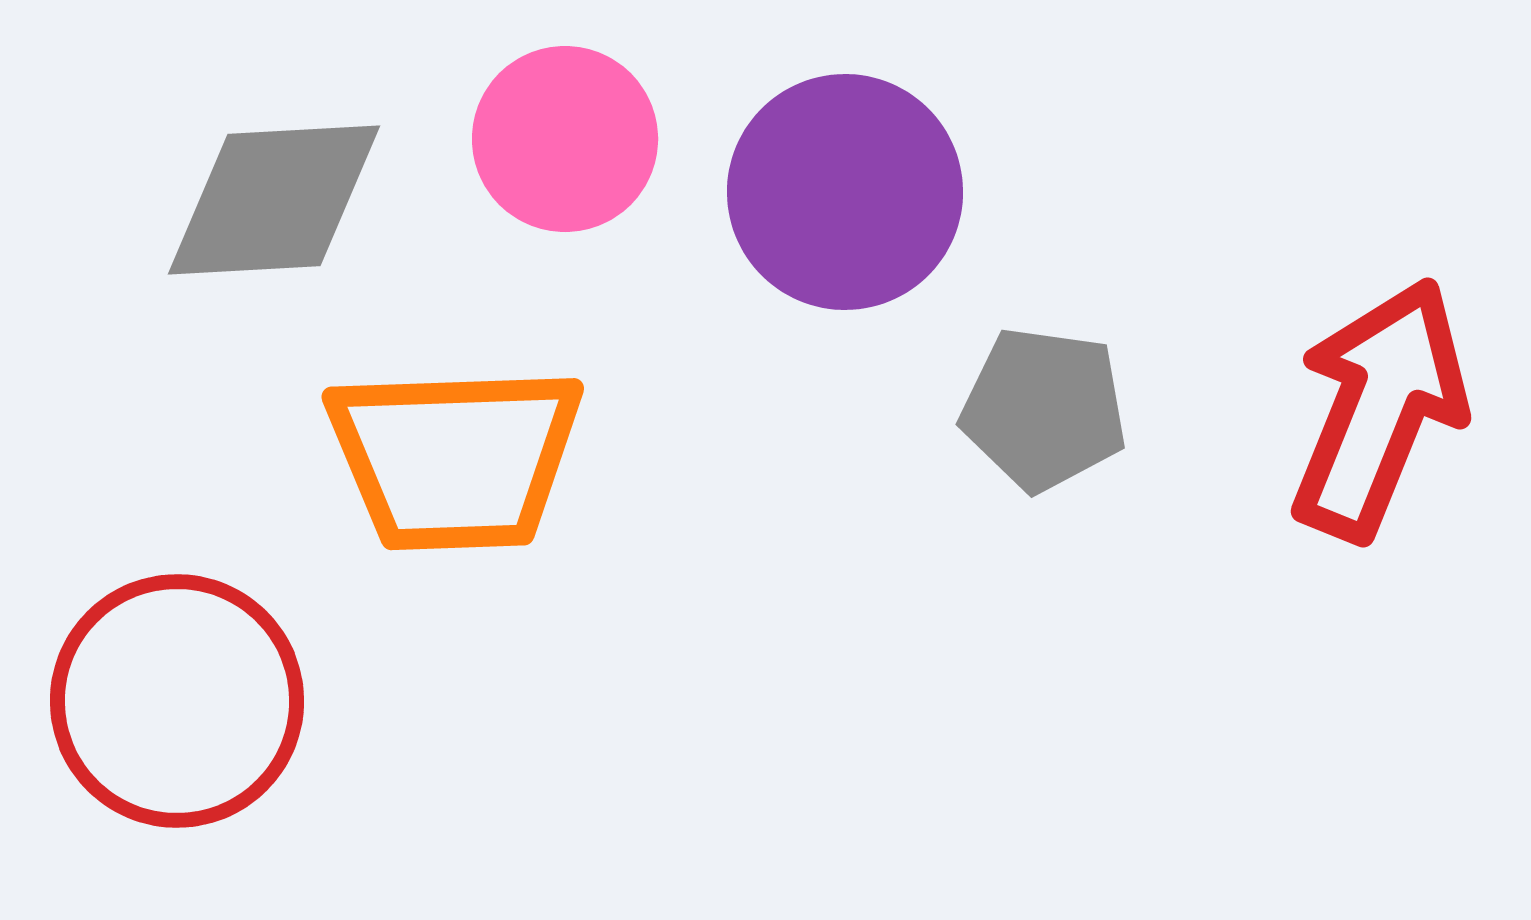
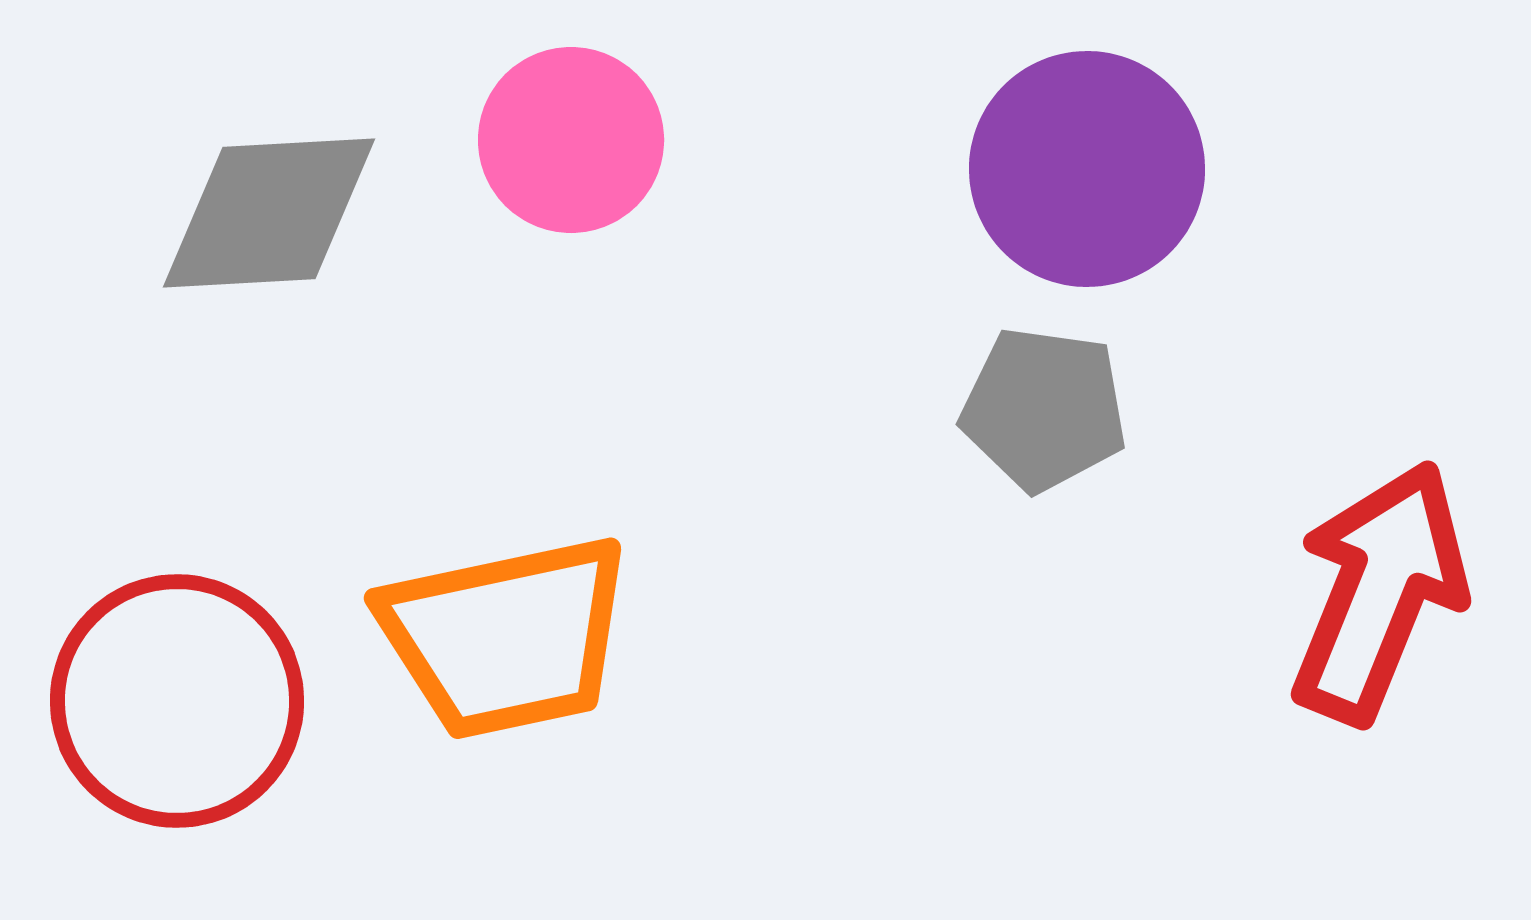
pink circle: moved 6 px right, 1 px down
purple circle: moved 242 px right, 23 px up
gray diamond: moved 5 px left, 13 px down
red arrow: moved 183 px down
orange trapezoid: moved 51 px right, 179 px down; rotated 10 degrees counterclockwise
